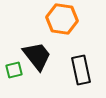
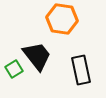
green square: moved 1 px up; rotated 18 degrees counterclockwise
